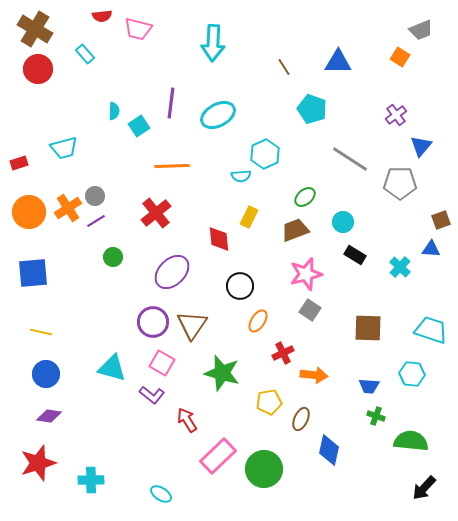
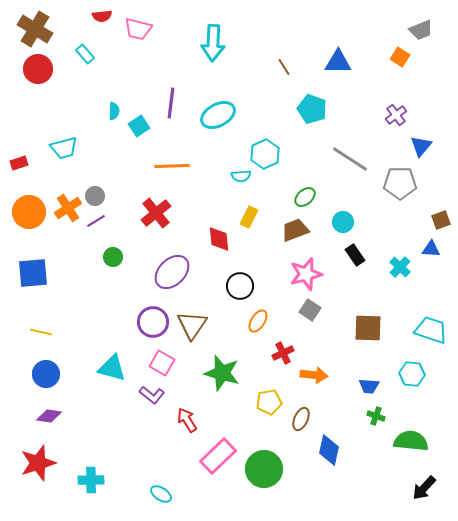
black rectangle at (355, 255): rotated 25 degrees clockwise
